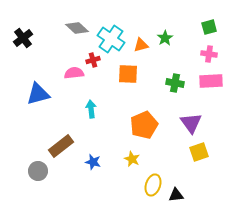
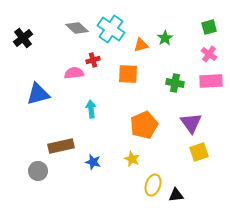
cyan cross: moved 10 px up
pink cross: rotated 28 degrees clockwise
brown rectangle: rotated 25 degrees clockwise
